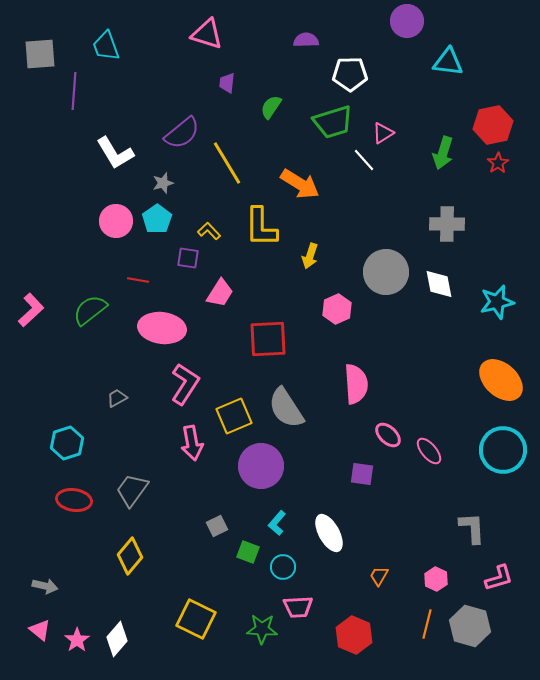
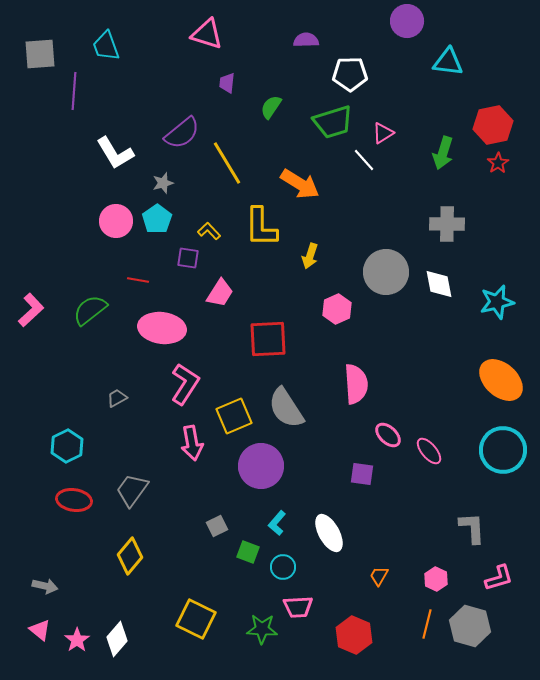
cyan hexagon at (67, 443): moved 3 px down; rotated 8 degrees counterclockwise
